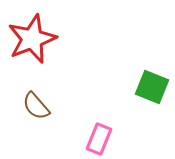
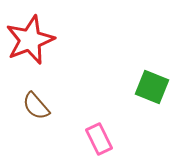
red star: moved 2 px left, 1 px down
pink rectangle: rotated 48 degrees counterclockwise
